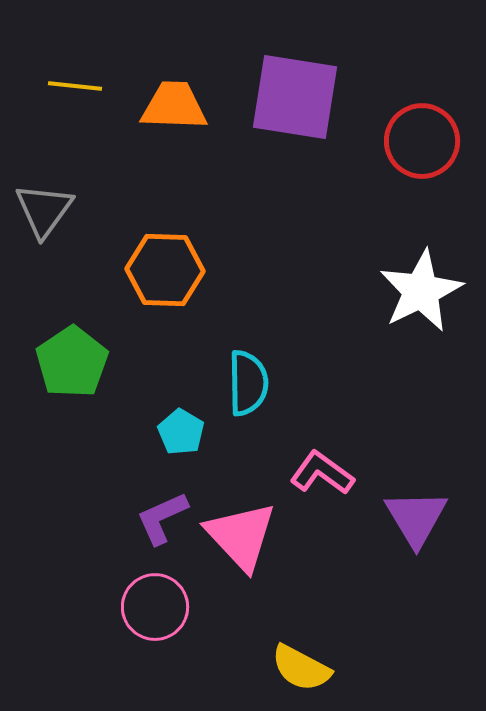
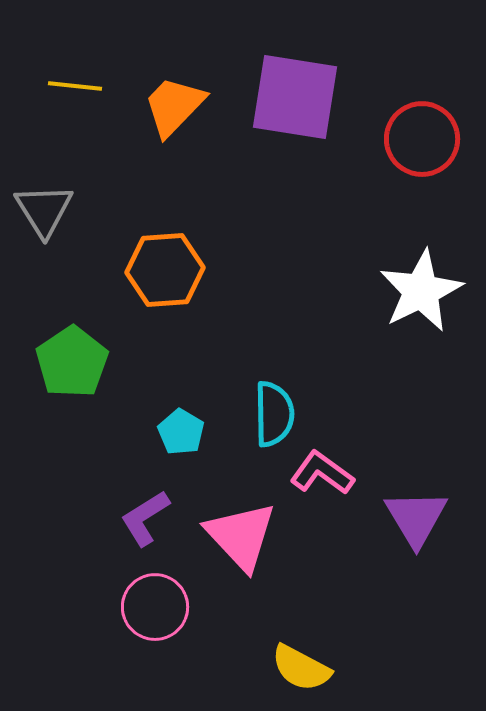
orange trapezoid: rotated 48 degrees counterclockwise
red circle: moved 2 px up
gray triangle: rotated 8 degrees counterclockwise
orange hexagon: rotated 6 degrees counterclockwise
cyan semicircle: moved 26 px right, 31 px down
purple L-shape: moved 17 px left; rotated 8 degrees counterclockwise
